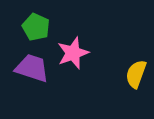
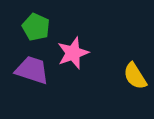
purple trapezoid: moved 2 px down
yellow semicircle: moved 1 px left, 2 px down; rotated 52 degrees counterclockwise
